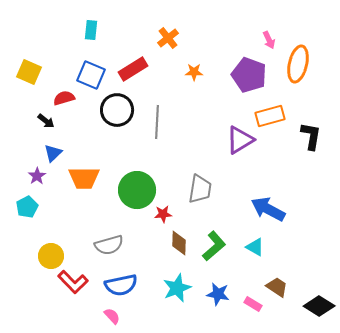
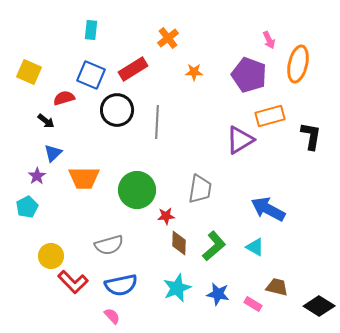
red star: moved 3 px right, 2 px down
brown trapezoid: rotated 20 degrees counterclockwise
